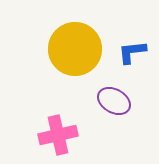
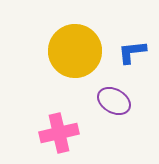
yellow circle: moved 2 px down
pink cross: moved 1 px right, 2 px up
